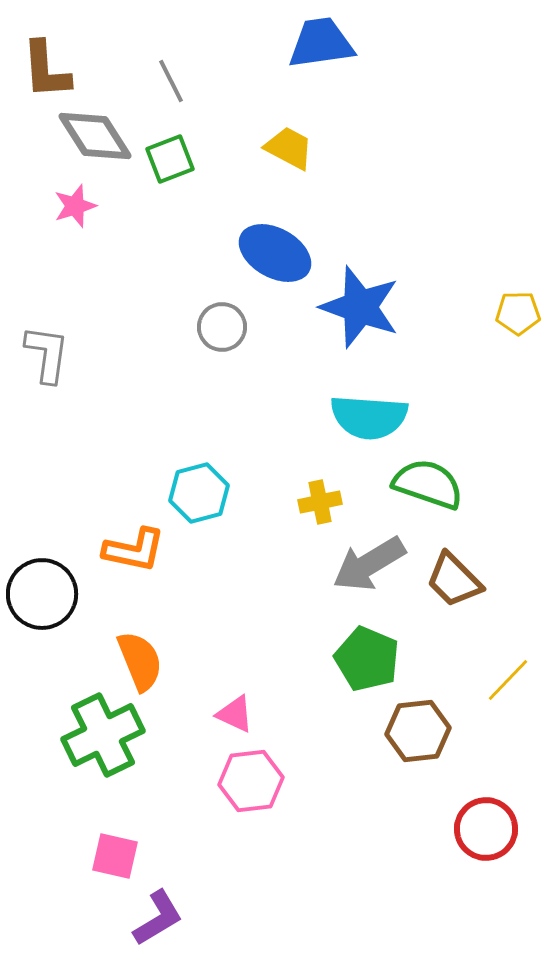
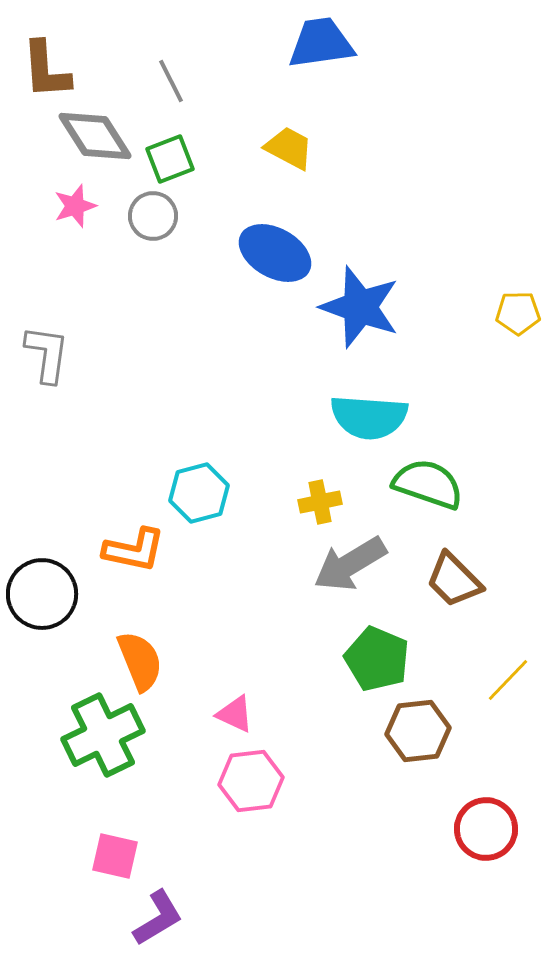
gray circle: moved 69 px left, 111 px up
gray arrow: moved 19 px left
green pentagon: moved 10 px right
